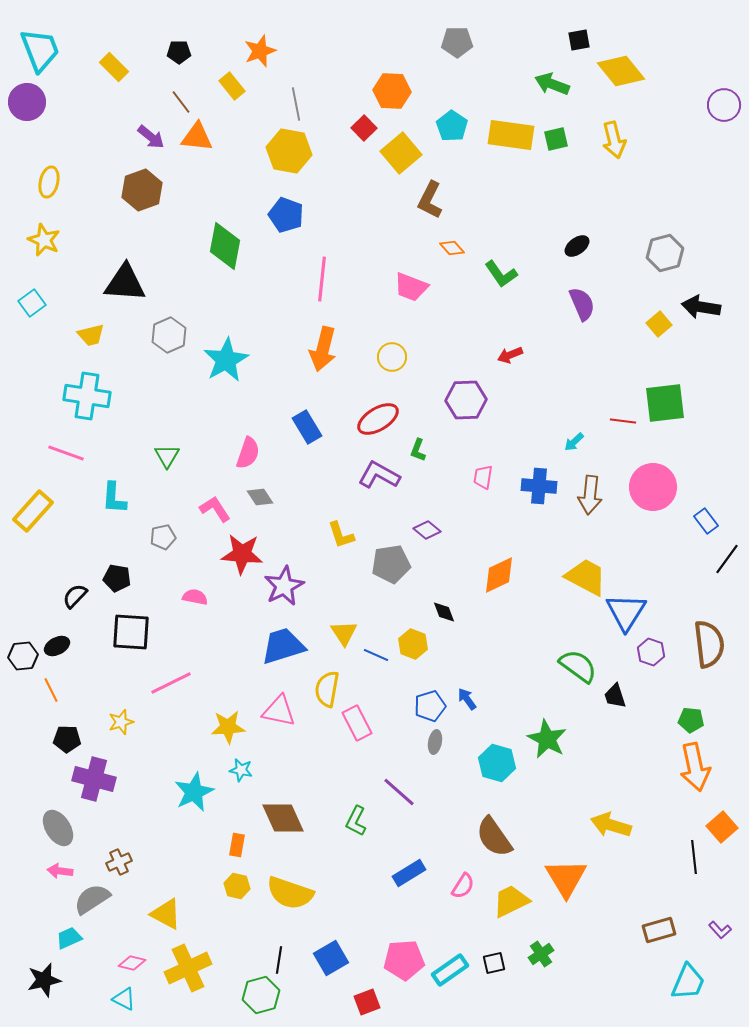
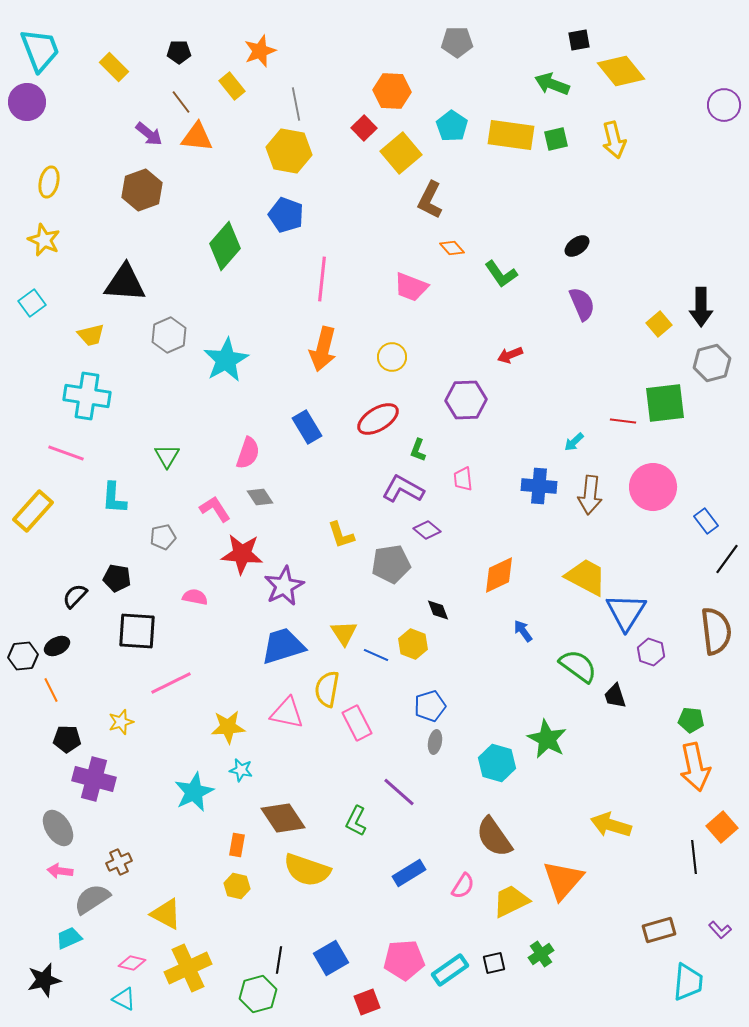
purple arrow at (151, 137): moved 2 px left, 3 px up
green diamond at (225, 246): rotated 30 degrees clockwise
gray hexagon at (665, 253): moved 47 px right, 110 px down
black arrow at (701, 307): rotated 99 degrees counterclockwise
purple L-shape at (379, 475): moved 24 px right, 14 px down
pink trapezoid at (483, 477): moved 20 px left, 2 px down; rotated 15 degrees counterclockwise
black diamond at (444, 612): moved 6 px left, 2 px up
black square at (131, 632): moved 6 px right, 1 px up
brown semicircle at (709, 644): moved 7 px right, 13 px up
blue arrow at (467, 699): moved 56 px right, 68 px up
pink triangle at (279, 711): moved 8 px right, 2 px down
brown diamond at (283, 818): rotated 9 degrees counterclockwise
orange triangle at (566, 878): moved 3 px left, 2 px down; rotated 12 degrees clockwise
yellow semicircle at (290, 893): moved 17 px right, 23 px up
cyan trapezoid at (688, 982): rotated 18 degrees counterclockwise
green hexagon at (261, 995): moved 3 px left, 1 px up
